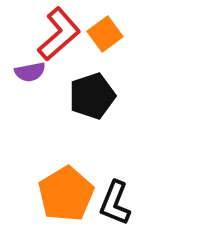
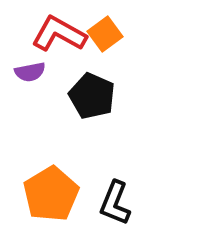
red L-shape: rotated 110 degrees counterclockwise
black pentagon: rotated 30 degrees counterclockwise
orange pentagon: moved 15 px left
